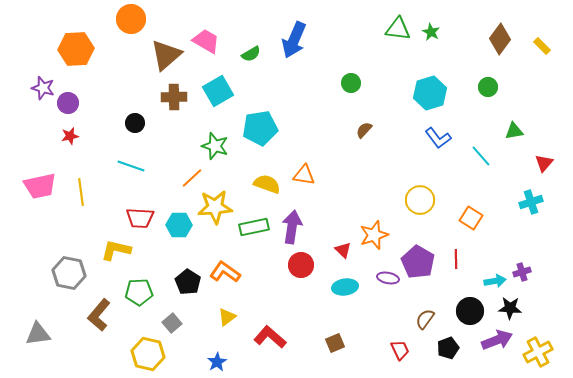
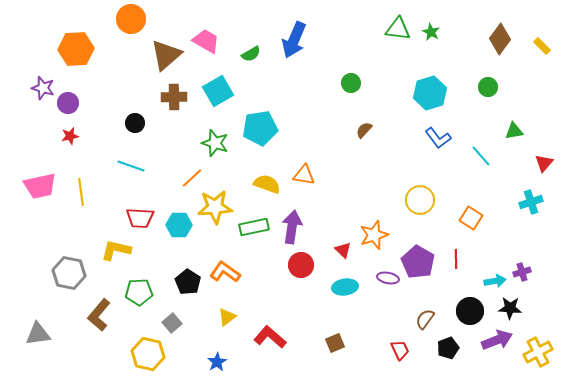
green star at (215, 146): moved 3 px up
